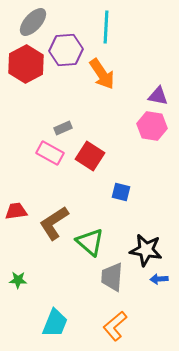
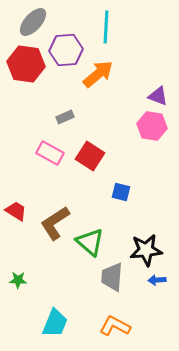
red hexagon: rotated 24 degrees counterclockwise
orange arrow: moved 4 px left; rotated 96 degrees counterclockwise
purple triangle: rotated 10 degrees clockwise
gray rectangle: moved 2 px right, 11 px up
red trapezoid: rotated 40 degrees clockwise
brown L-shape: moved 1 px right
black star: rotated 16 degrees counterclockwise
blue arrow: moved 2 px left, 1 px down
orange L-shape: rotated 68 degrees clockwise
